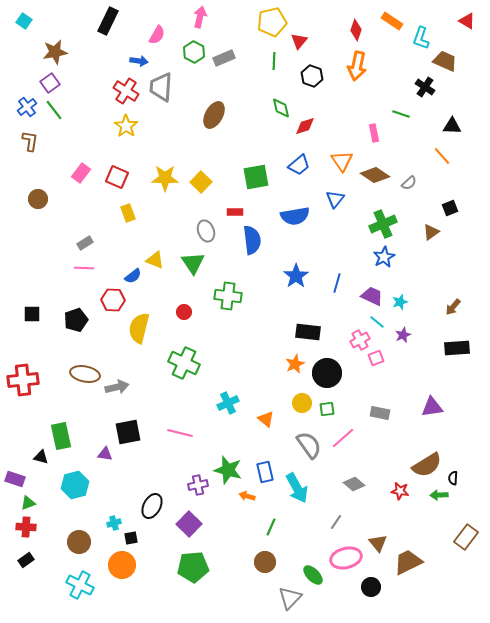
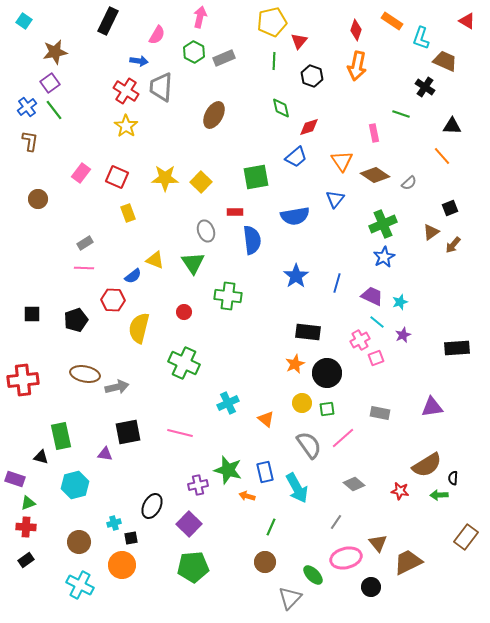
red diamond at (305, 126): moved 4 px right, 1 px down
blue trapezoid at (299, 165): moved 3 px left, 8 px up
brown arrow at (453, 307): moved 62 px up
